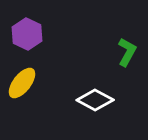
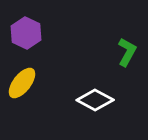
purple hexagon: moved 1 px left, 1 px up
